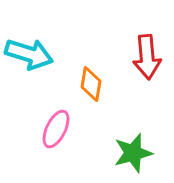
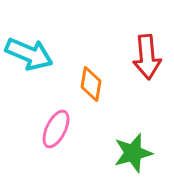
cyan arrow: rotated 6 degrees clockwise
